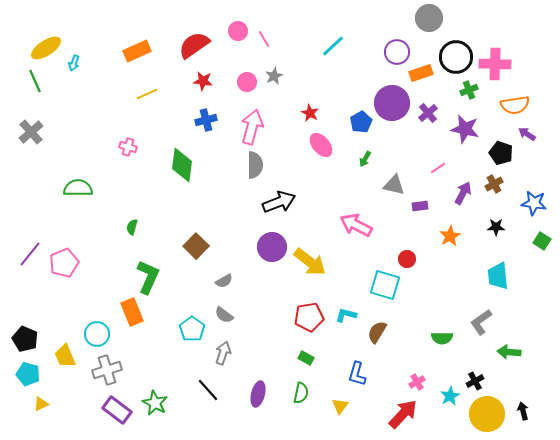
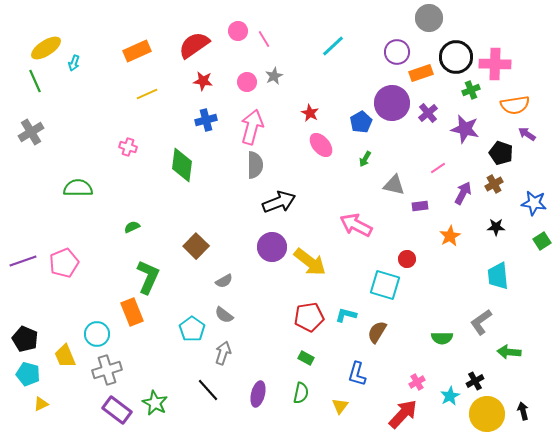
green cross at (469, 90): moved 2 px right
gray cross at (31, 132): rotated 10 degrees clockwise
green semicircle at (132, 227): rotated 49 degrees clockwise
green square at (542, 241): rotated 24 degrees clockwise
purple line at (30, 254): moved 7 px left, 7 px down; rotated 32 degrees clockwise
